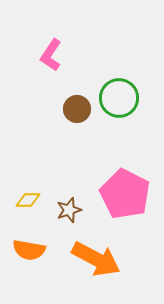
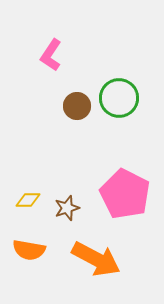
brown circle: moved 3 px up
brown star: moved 2 px left, 2 px up
